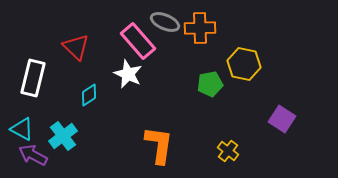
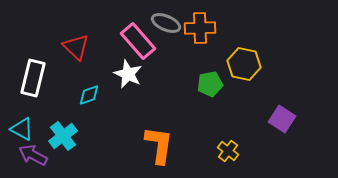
gray ellipse: moved 1 px right, 1 px down
cyan diamond: rotated 15 degrees clockwise
